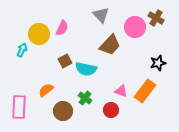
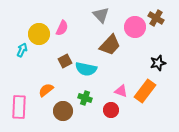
green cross: rotated 16 degrees counterclockwise
